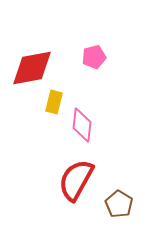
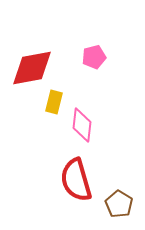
red semicircle: rotated 45 degrees counterclockwise
